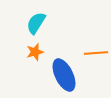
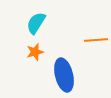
orange line: moved 13 px up
blue ellipse: rotated 12 degrees clockwise
